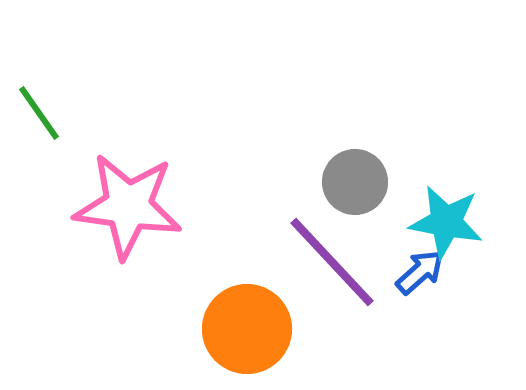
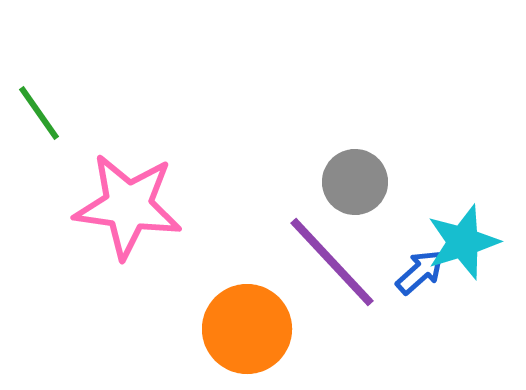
cyan star: moved 17 px right, 20 px down; rotated 28 degrees counterclockwise
